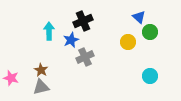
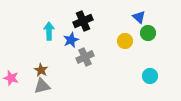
green circle: moved 2 px left, 1 px down
yellow circle: moved 3 px left, 1 px up
gray triangle: moved 1 px right, 1 px up
